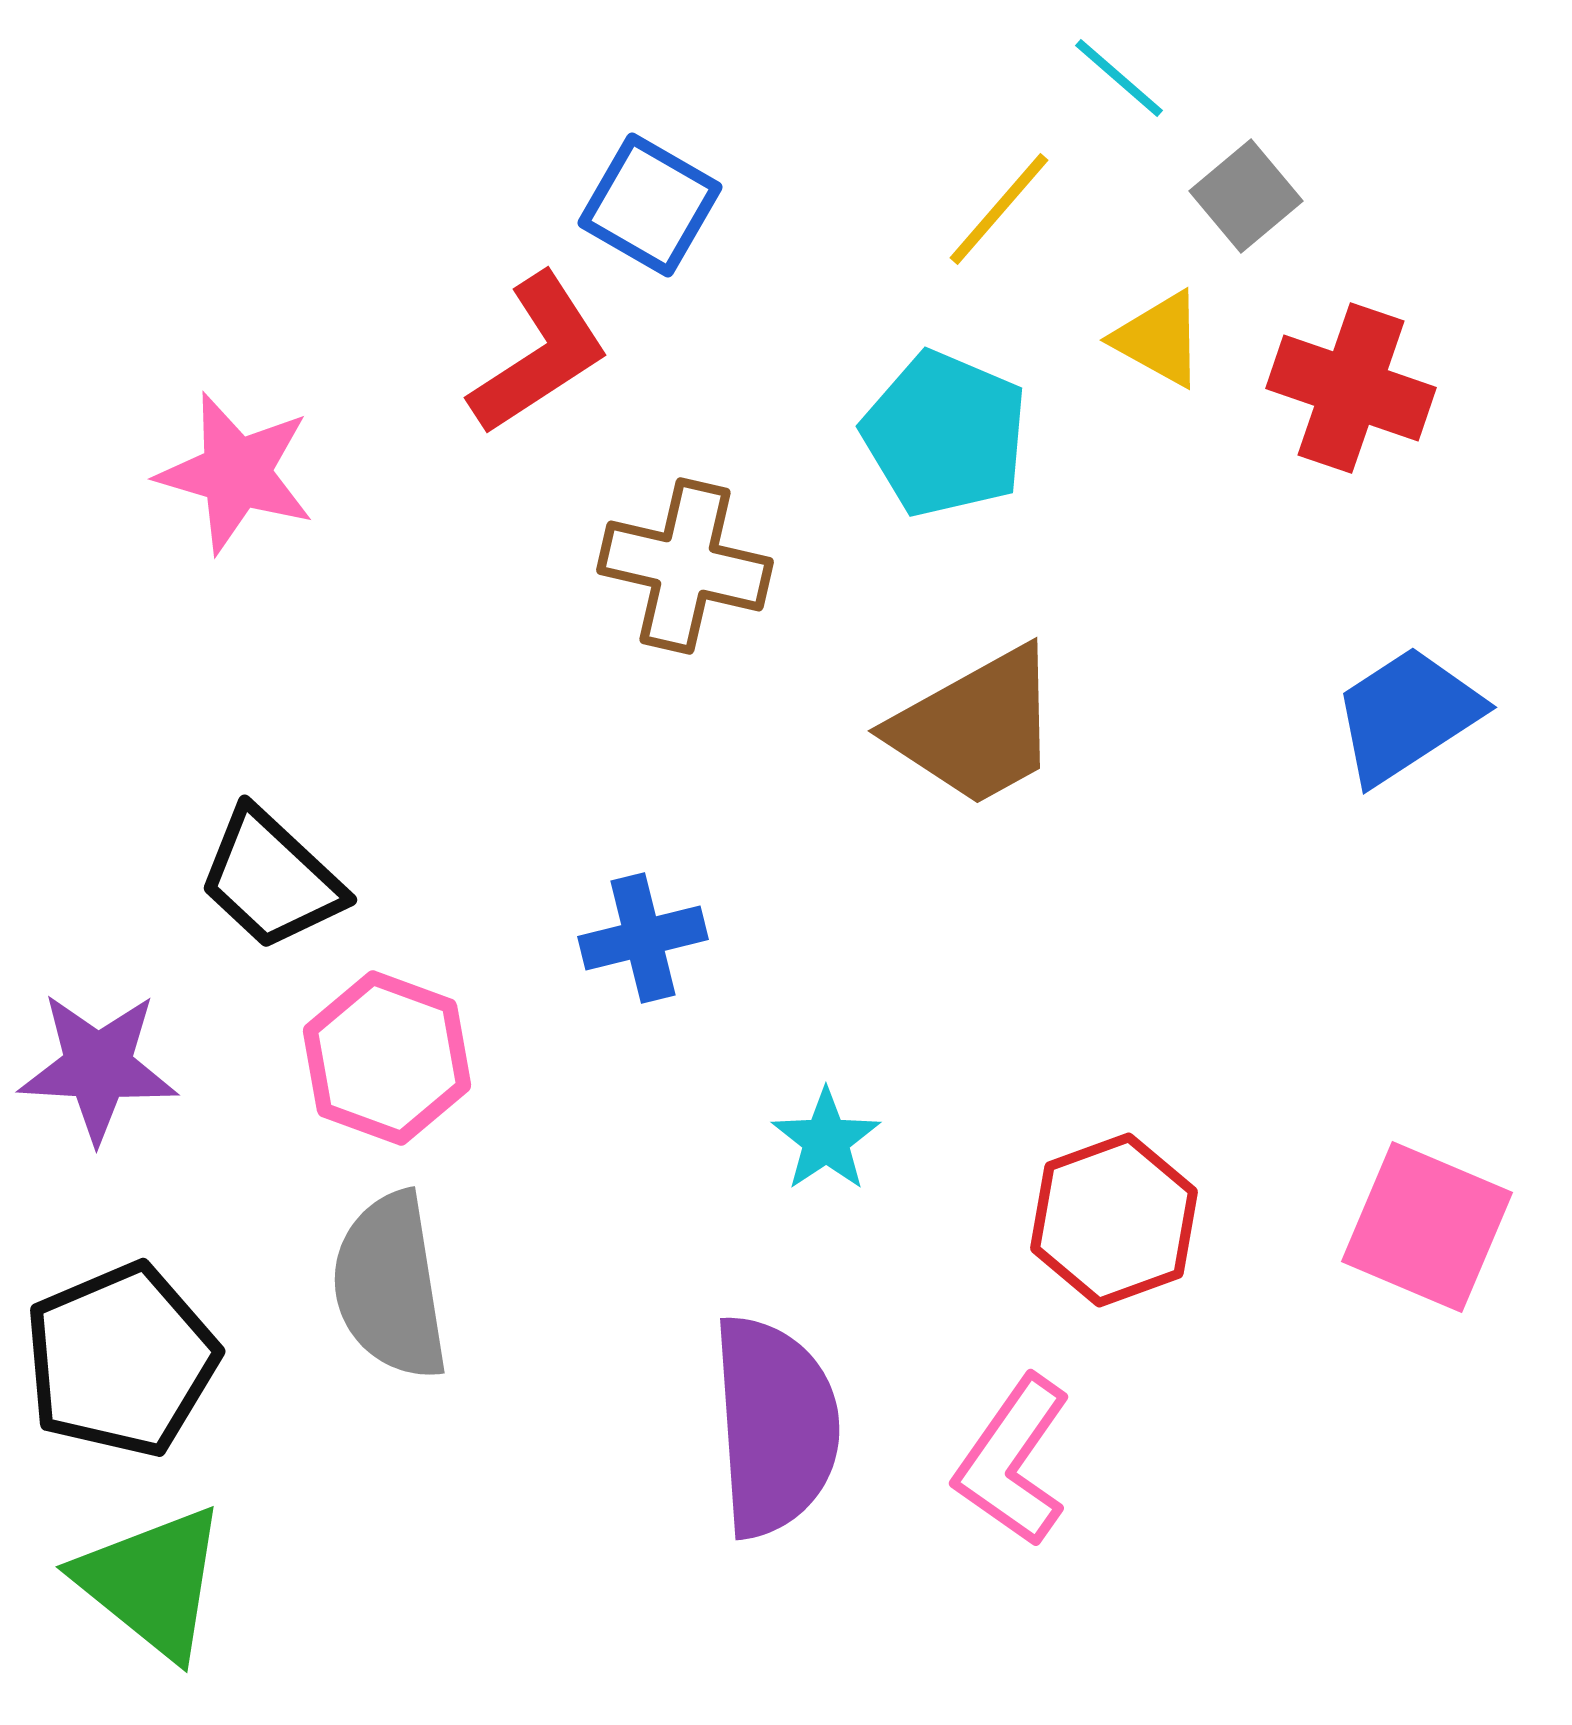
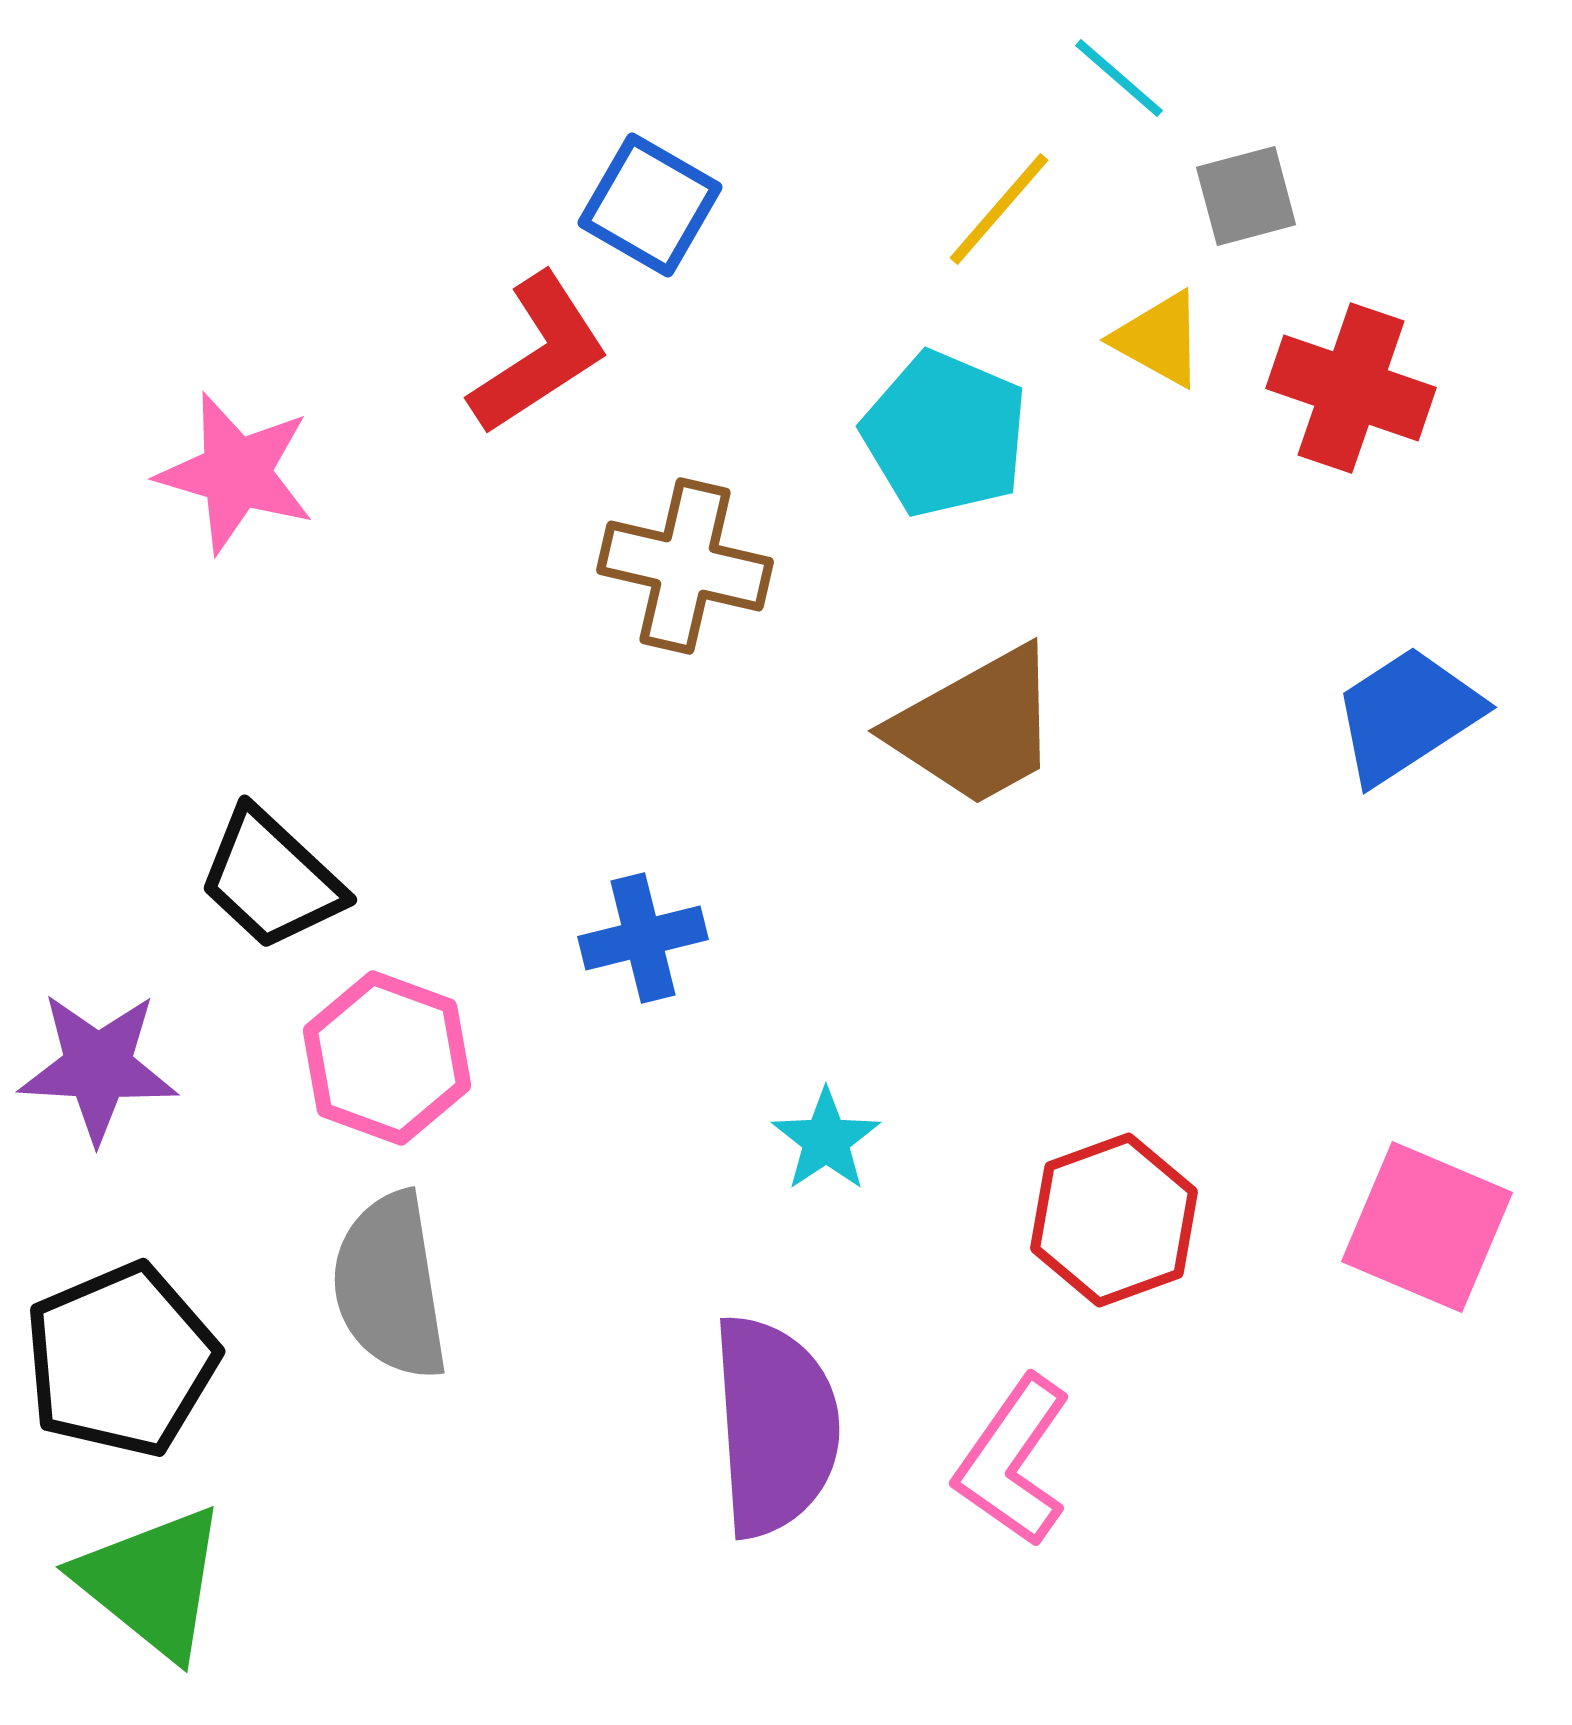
gray square: rotated 25 degrees clockwise
